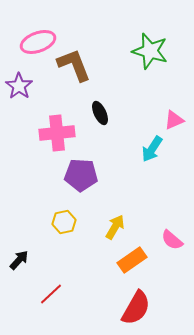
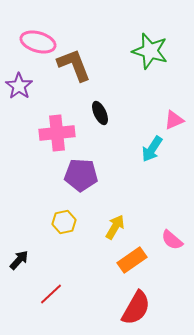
pink ellipse: rotated 36 degrees clockwise
